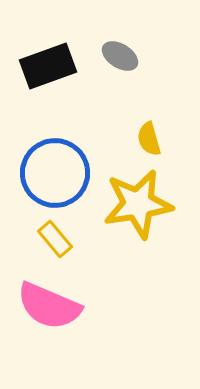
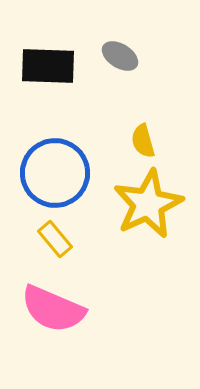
black rectangle: rotated 22 degrees clockwise
yellow semicircle: moved 6 px left, 2 px down
yellow star: moved 10 px right; rotated 16 degrees counterclockwise
pink semicircle: moved 4 px right, 3 px down
